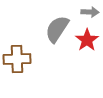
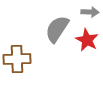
red star: rotated 10 degrees counterclockwise
